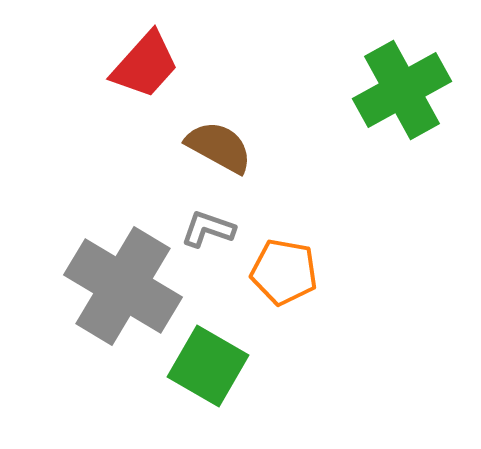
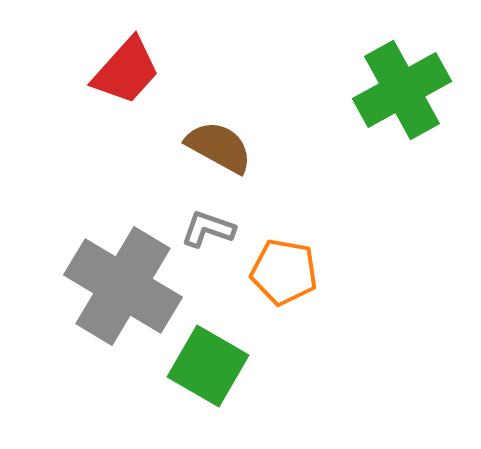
red trapezoid: moved 19 px left, 6 px down
